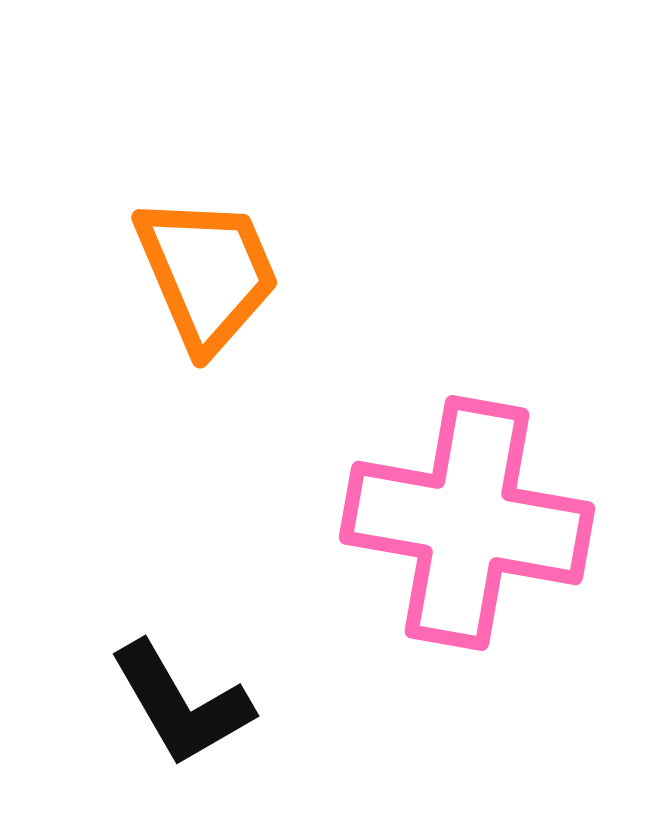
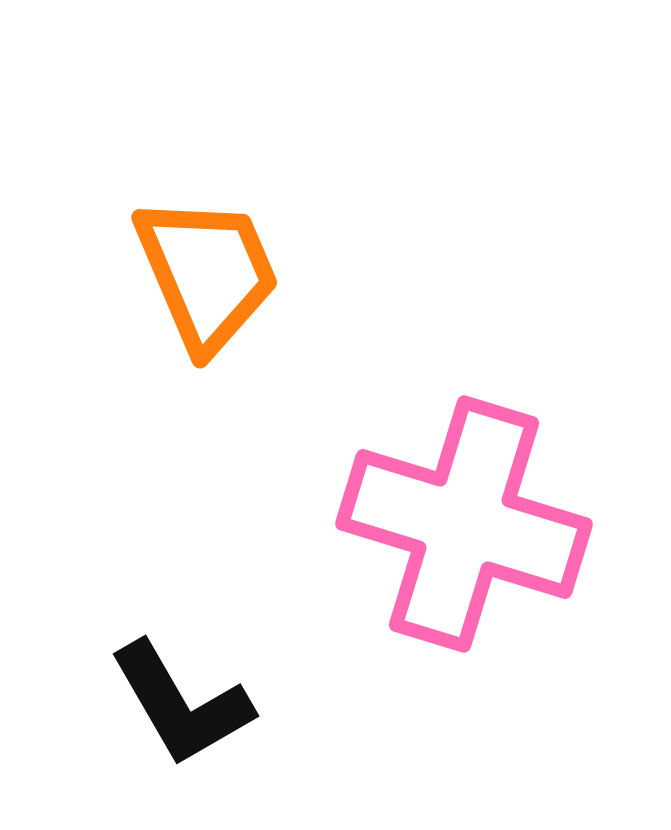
pink cross: moved 3 px left, 1 px down; rotated 7 degrees clockwise
